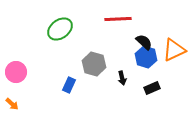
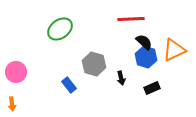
red line: moved 13 px right
black arrow: moved 1 px left
blue rectangle: rotated 63 degrees counterclockwise
orange arrow: rotated 40 degrees clockwise
